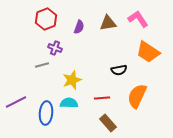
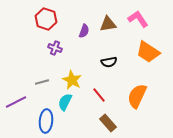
red hexagon: rotated 20 degrees counterclockwise
brown triangle: moved 1 px down
purple semicircle: moved 5 px right, 4 px down
gray line: moved 17 px down
black semicircle: moved 10 px left, 8 px up
yellow star: rotated 24 degrees counterclockwise
red line: moved 3 px left, 3 px up; rotated 56 degrees clockwise
cyan semicircle: moved 4 px left, 1 px up; rotated 66 degrees counterclockwise
blue ellipse: moved 8 px down
